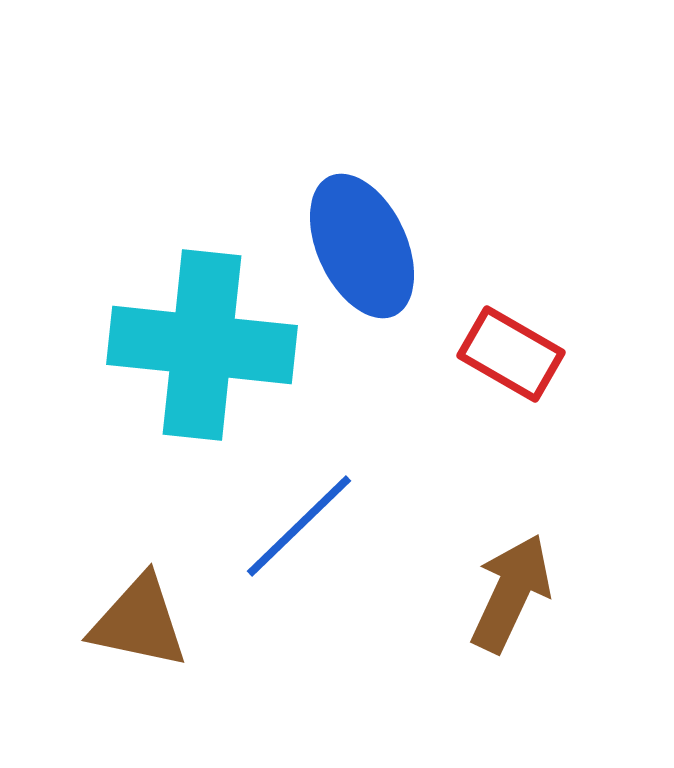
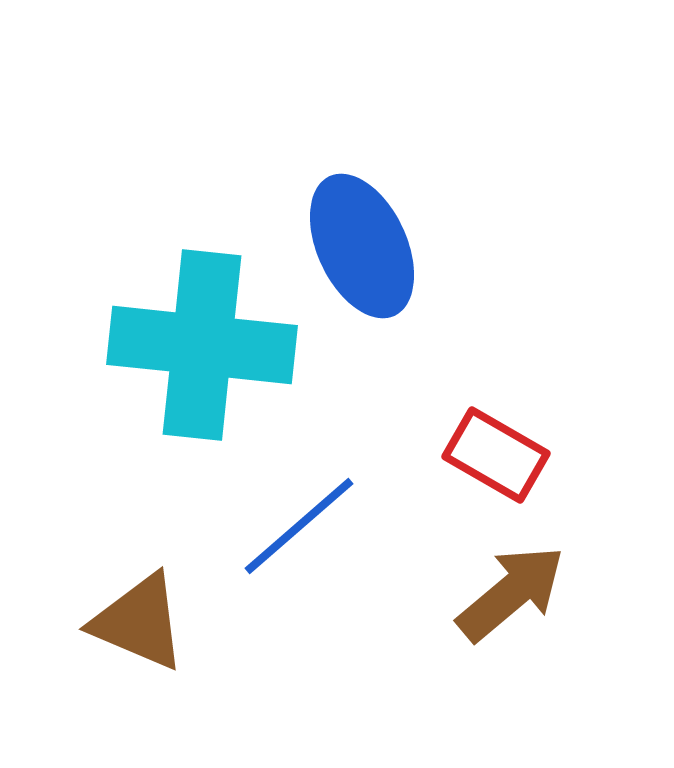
red rectangle: moved 15 px left, 101 px down
blue line: rotated 3 degrees clockwise
brown arrow: rotated 25 degrees clockwise
brown triangle: rotated 11 degrees clockwise
